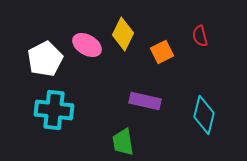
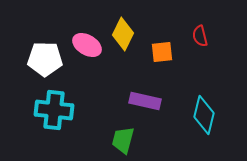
orange square: rotated 20 degrees clockwise
white pentagon: rotated 28 degrees clockwise
green trapezoid: moved 2 px up; rotated 24 degrees clockwise
